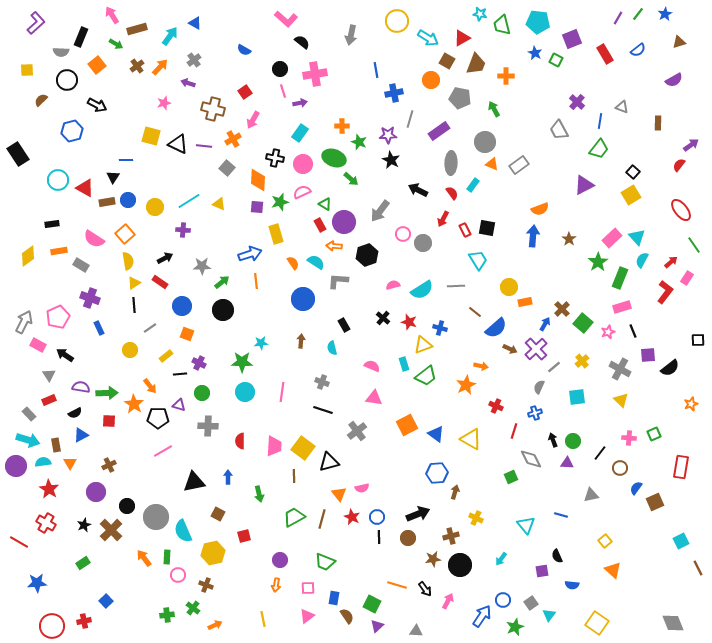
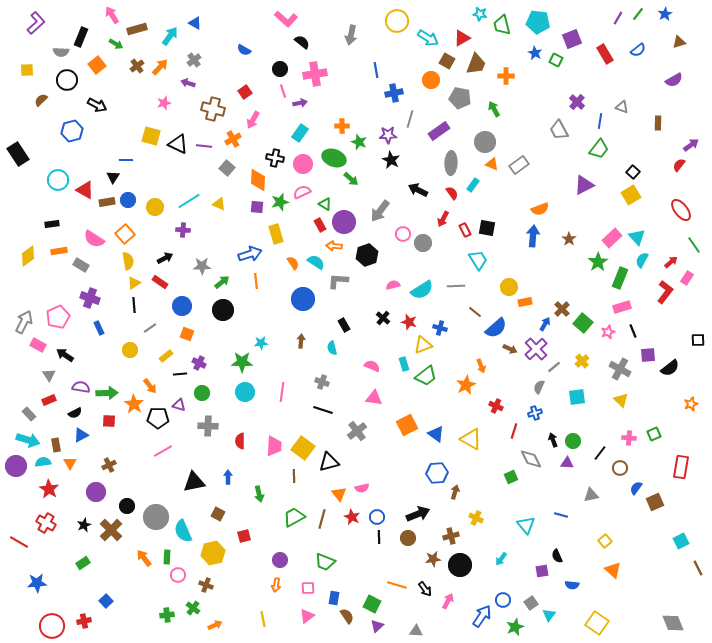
red triangle at (85, 188): moved 2 px down
orange arrow at (481, 366): rotated 56 degrees clockwise
